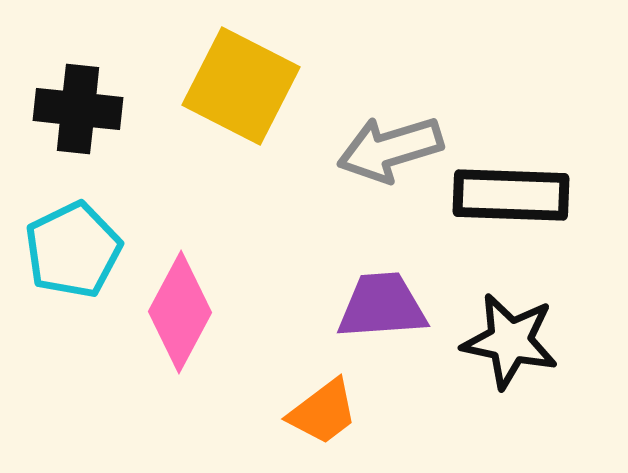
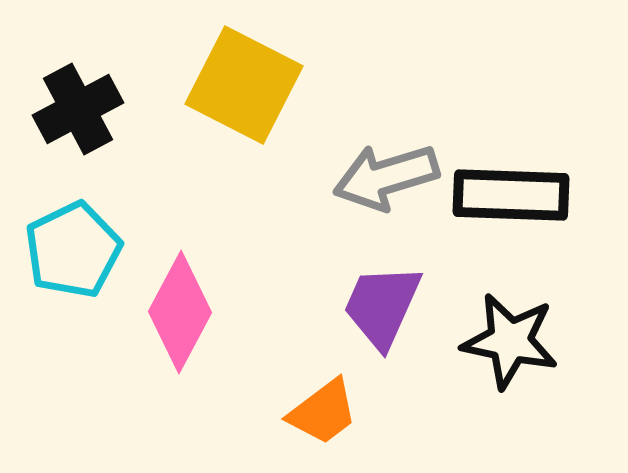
yellow square: moved 3 px right, 1 px up
black cross: rotated 34 degrees counterclockwise
gray arrow: moved 4 px left, 28 px down
purple trapezoid: rotated 62 degrees counterclockwise
